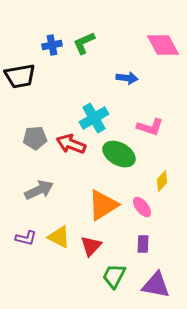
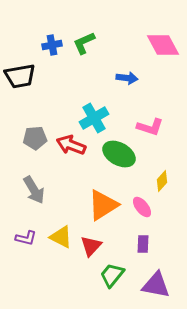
red arrow: moved 1 px down
gray arrow: moved 5 px left; rotated 84 degrees clockwise
yellow triangle: moved 2 px right
green trapezoid: moved 2 px left, 1 px up; rotated 12 degrees clockwise
